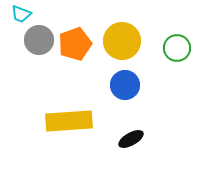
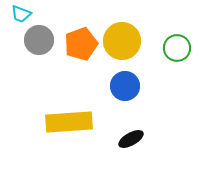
orange pentagon: moved 6 px right
blue circle: moved 1 px down
yellow rectangle: moved 1 px down
